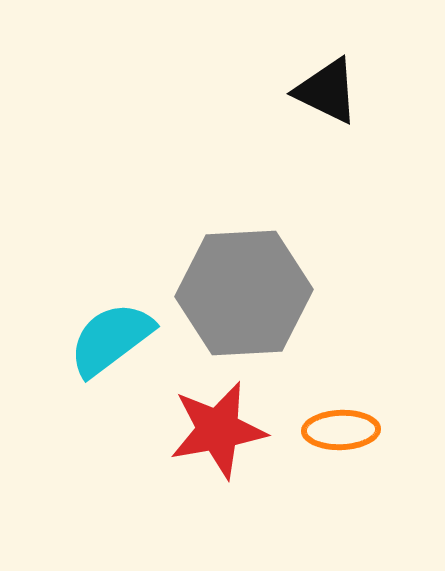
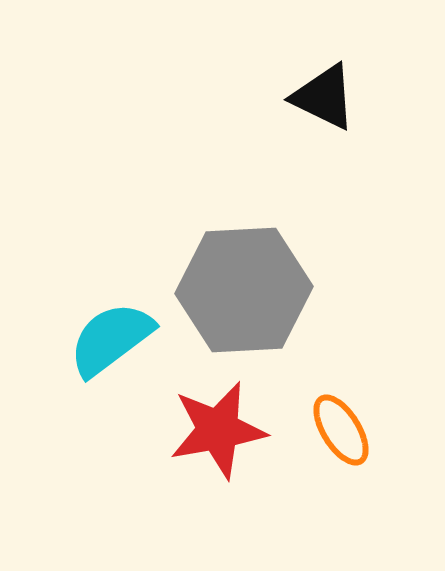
black triangle: moved 3 px left, 6 px down
gray hexagon: moved 3 px up
orange ellipse: rotated 60 degrees clockwise
